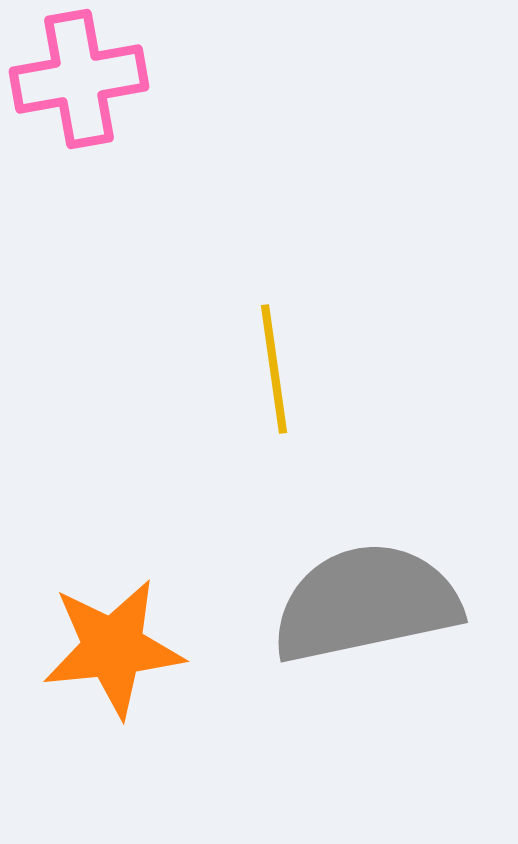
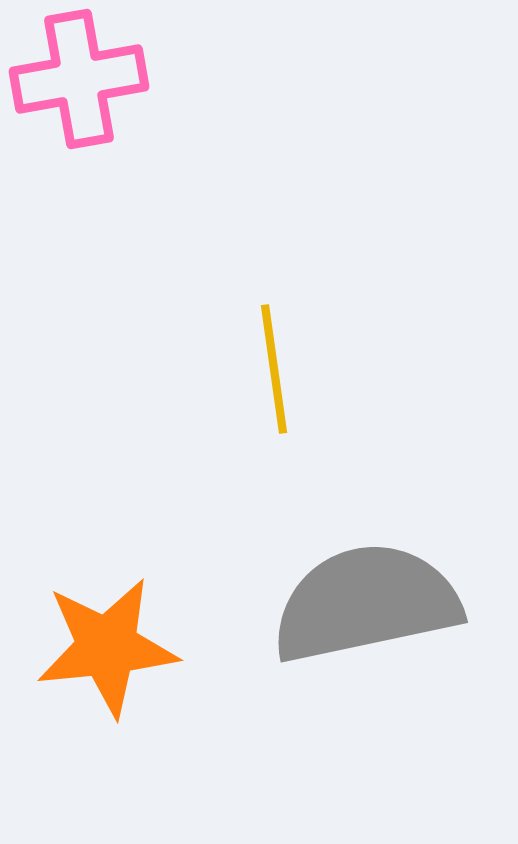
orange star: moved 6 px left, 1 px up
